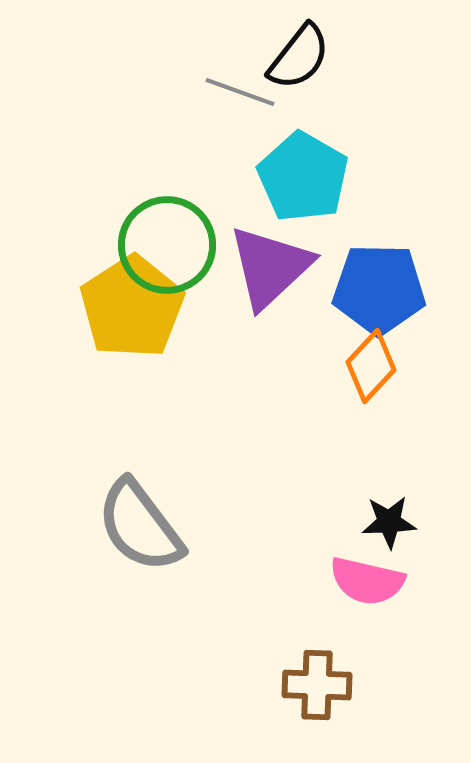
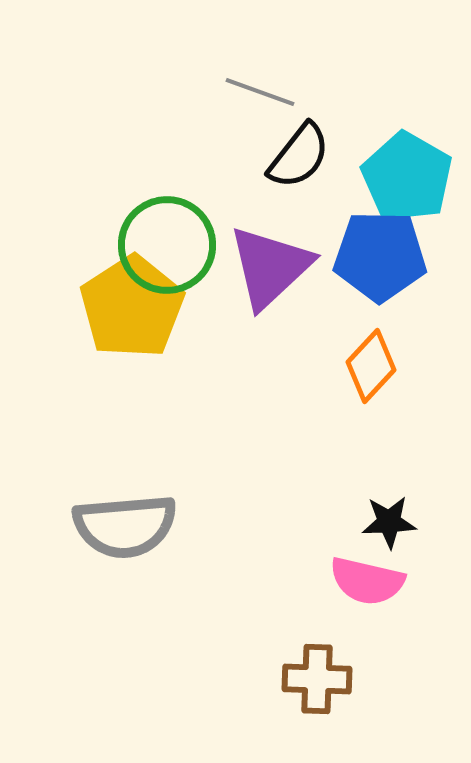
black semicircle: moved 99 px down
gray line: moved 20 px right
cyan pentagon: moved 104 px right
blue pentagon: moved 1 px right, 33 px up
gray semicircle: moved 15 px left; rotated 58 degrees counterclockwise
brown cross: moved 6 px up
